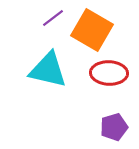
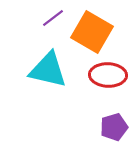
orange square: moved 2 px down
red ellipse: moved 1 px left, 2 px down
